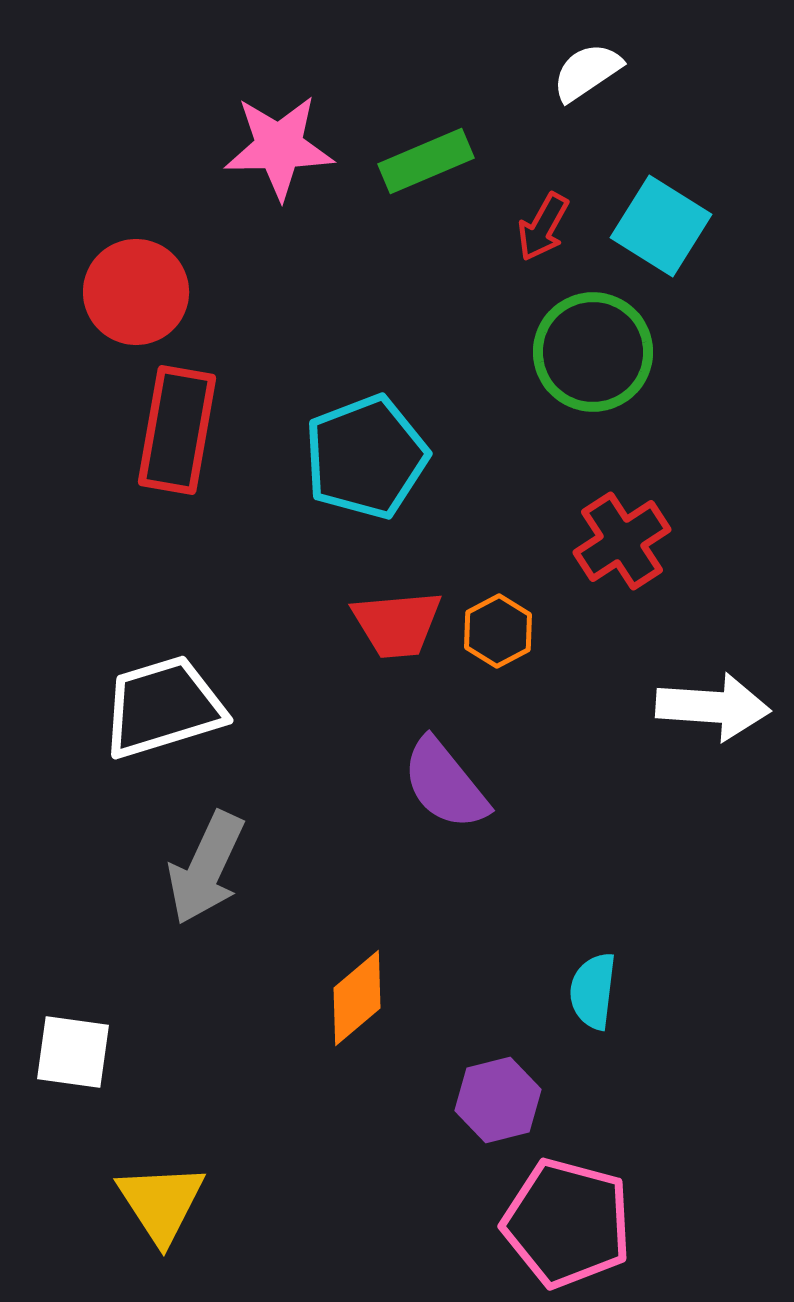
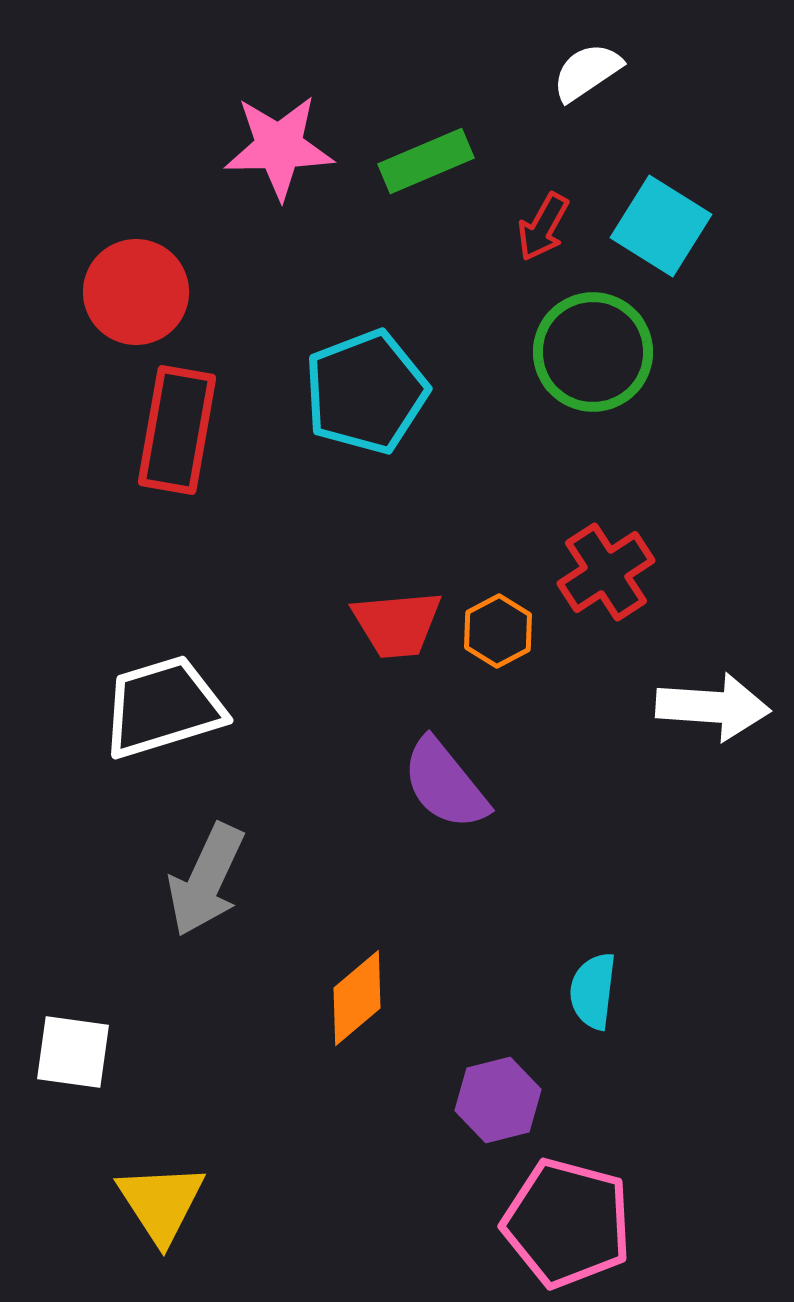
cyan pentagon: moved 65 px up
red cross: moved 16 px left, 31 px down
gray arrow: moved 12 px down
